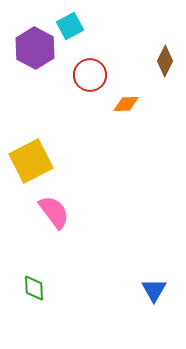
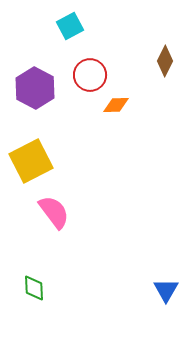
purple hexagon: moved 40 px down
orange diamond: moved 10 px left, 1 px down
blue triangle: moved 12 px right
